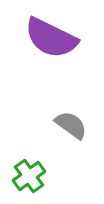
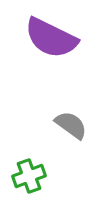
green cross: rotated 16 degrees clockwise
